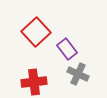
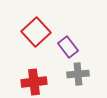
purple rectangle: moved 1 px right, 2 px up
gray cross: rotated 30 degrees counterclockwise
